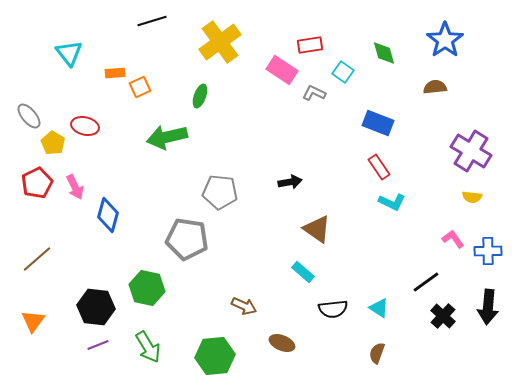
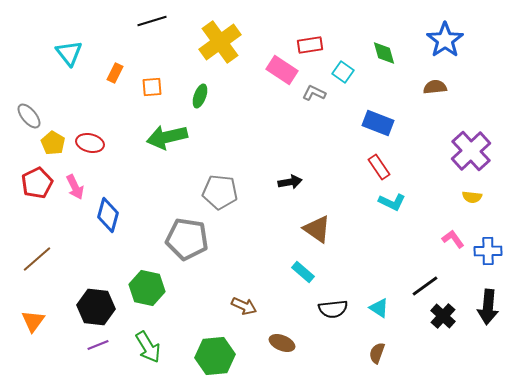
orange rectangle at (115, 73): rotated 60 degrees counterclockwise
orange square at (140, 87): moved 12 px right; rotated 20 degrees clockwise
red ellipse at (85, 126): moved 5 px right, 17 px down
purple cross at (471, 151): rotated 15 degrees clockwise
black line at (426, 282): moved 1 px left, 4 px down
